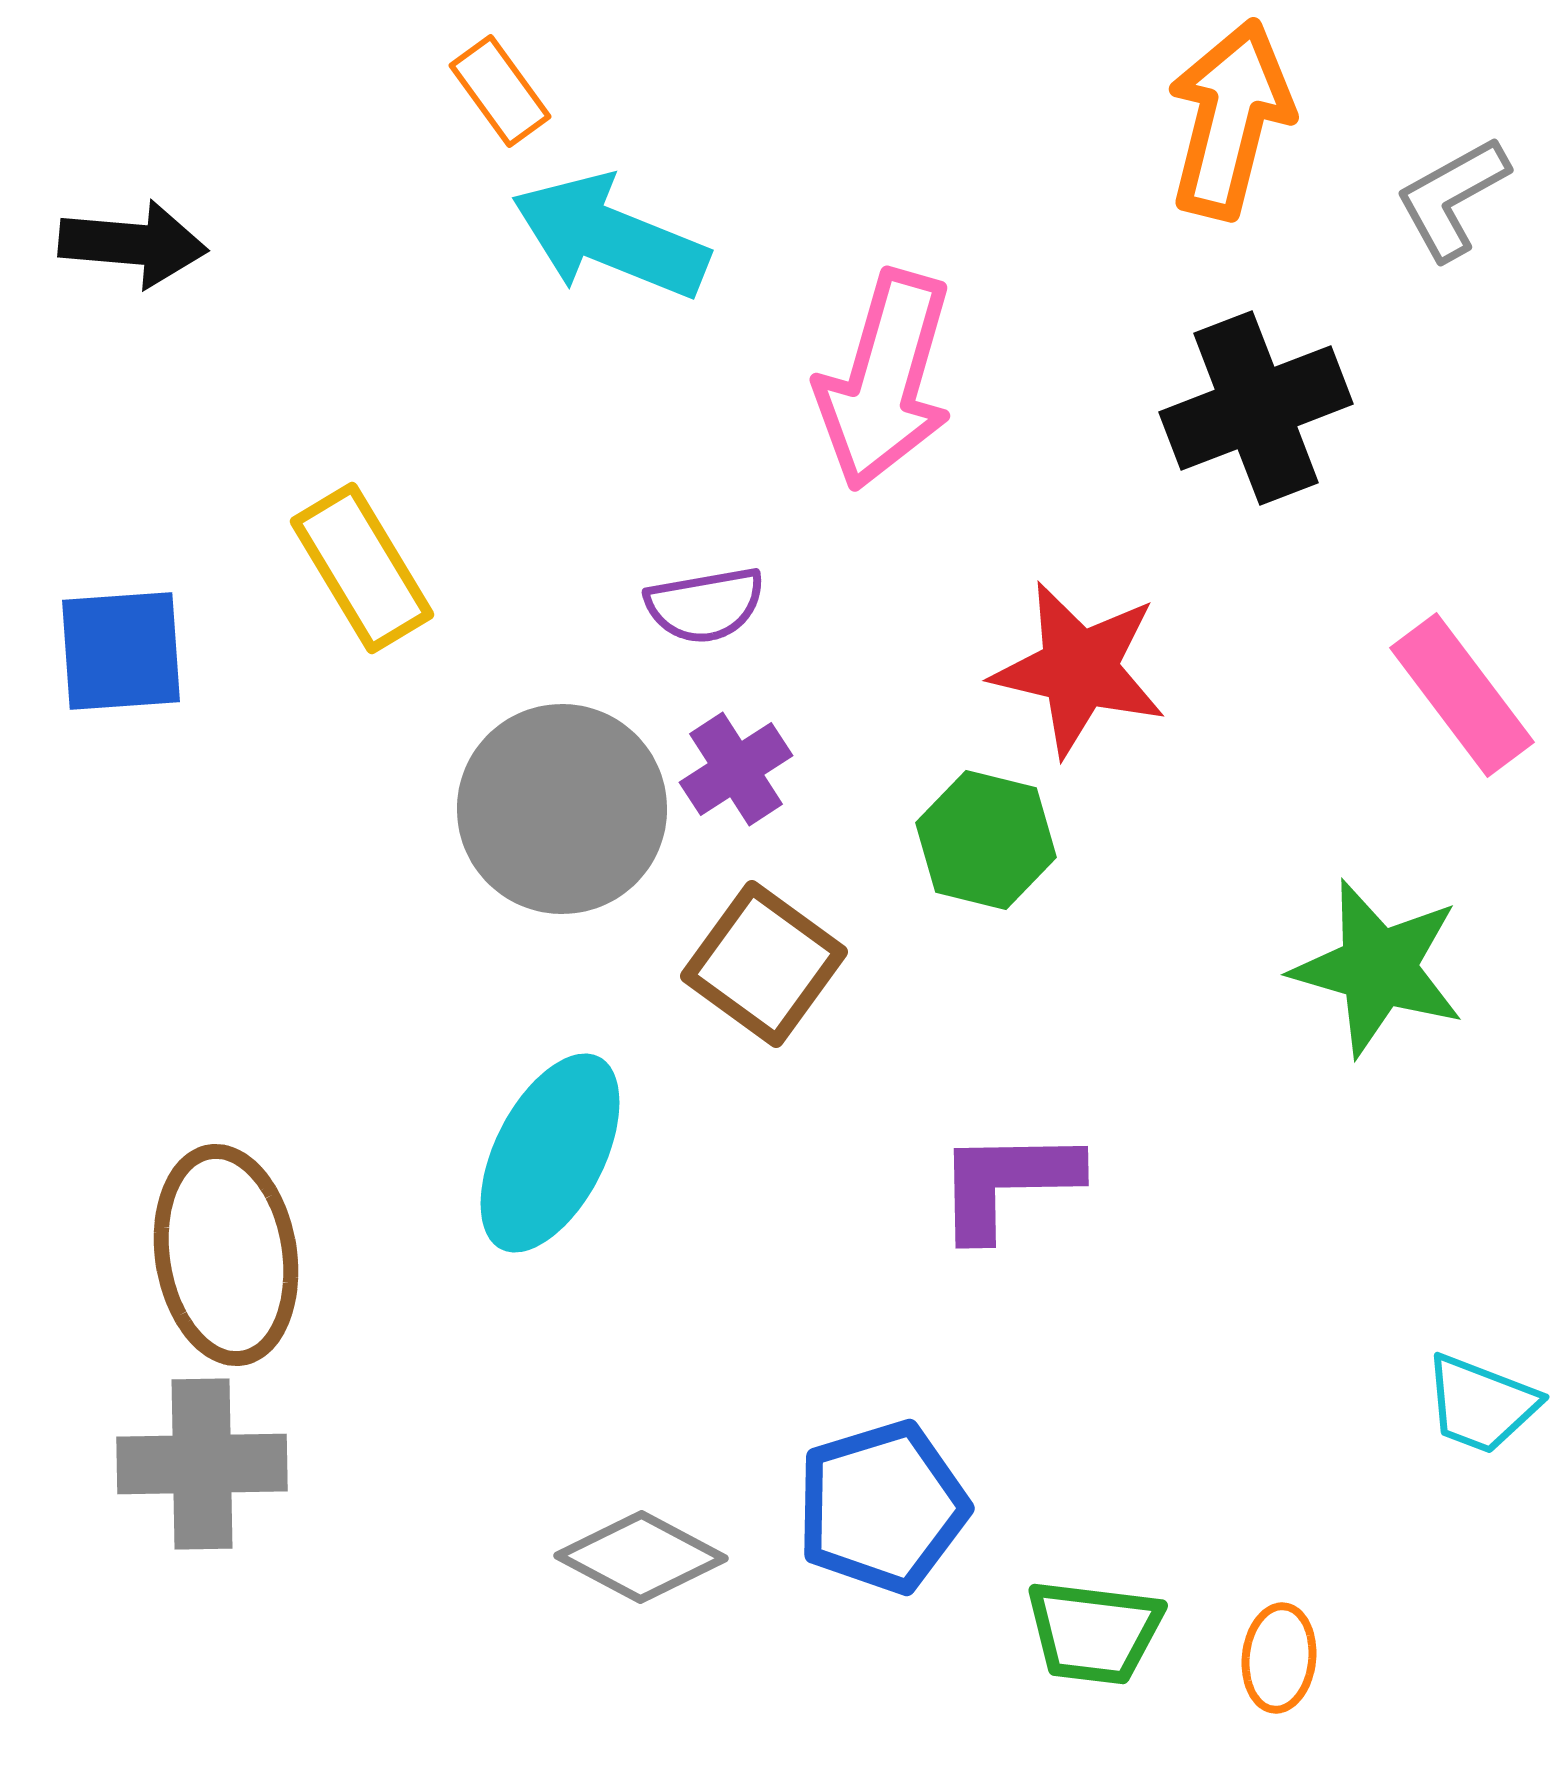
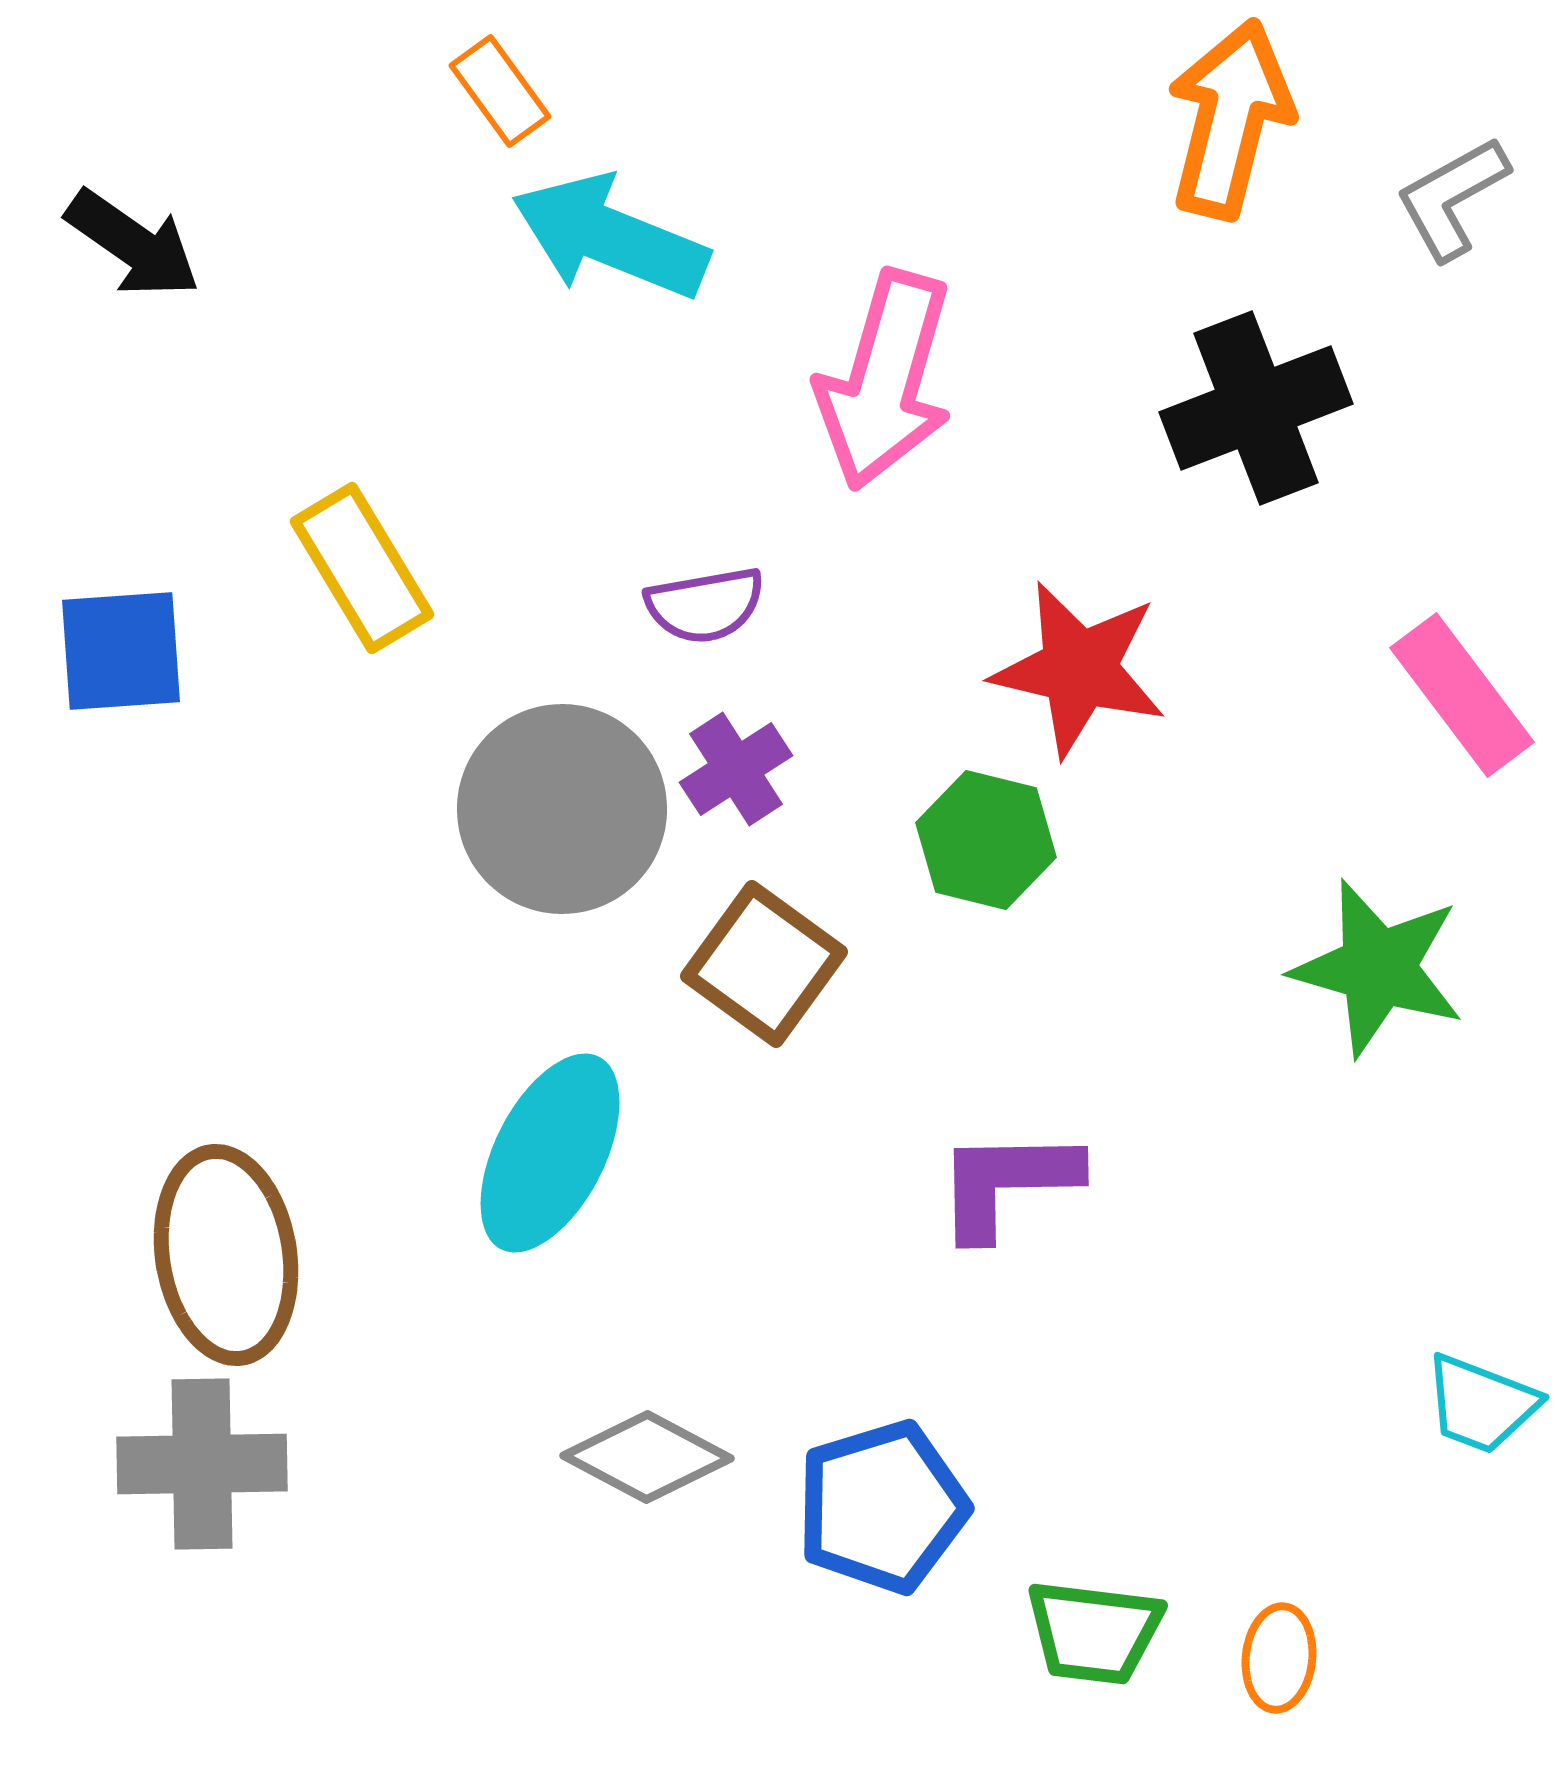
black arrow: rotated 30 degrees clockwise
gray diamond: moved 6 px right, 100 px up
